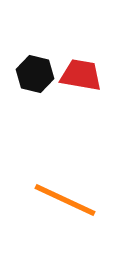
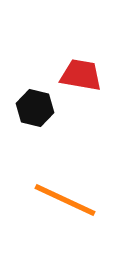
black hexagon: moved 34 px down
